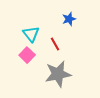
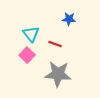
blue star: rotated 24 degrees clockwise
red line: rotated 40 degrees counterclockwise
gray star: rotated 16 degrees clockwise
